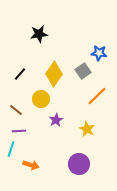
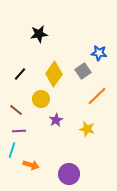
yellow star: rotated 14 degrees counterclockwise
cyan line: moved 1 px right, 1 px down
purple circle: moved 10 px left, 10 px down
